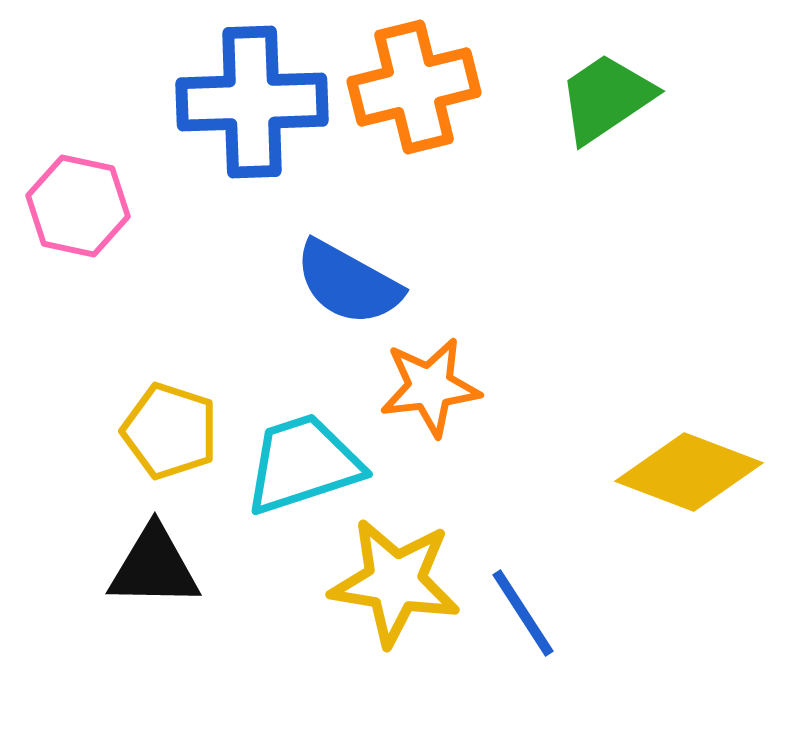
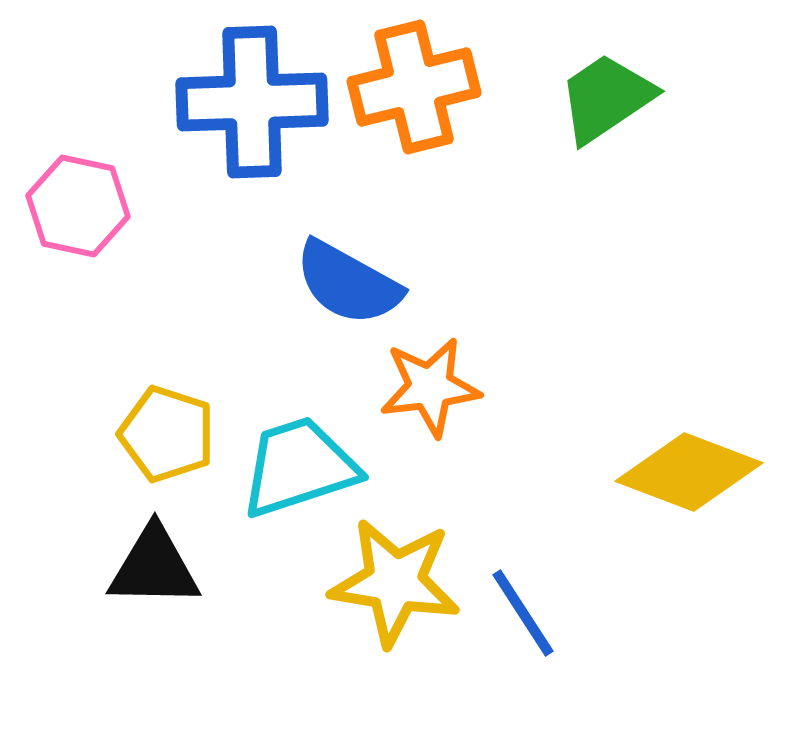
yellow pentagon: moved 3 px left, 3 px down
cyan trapezoid: moved 4 px left, 3 px down
